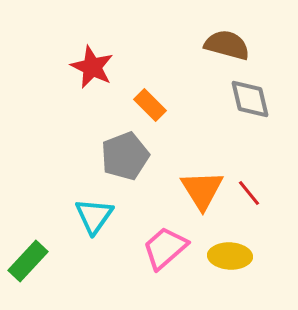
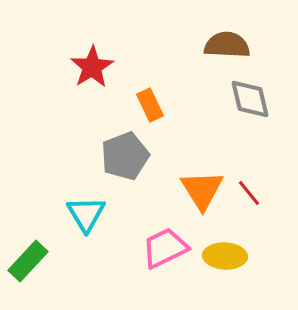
brown semicircle: rotated 12 degrees counterclockwise
red star: rotated 15 degrees clockwise
orange rectangle: rotated 20 degrees clockwise
cyan triangle: moved 8 px left, 2 px up; rotated 6 degrees counterclockwise
pink trapezoid: rotated 15 degrees clockwise
yellow ellipse: moved 5 px left
